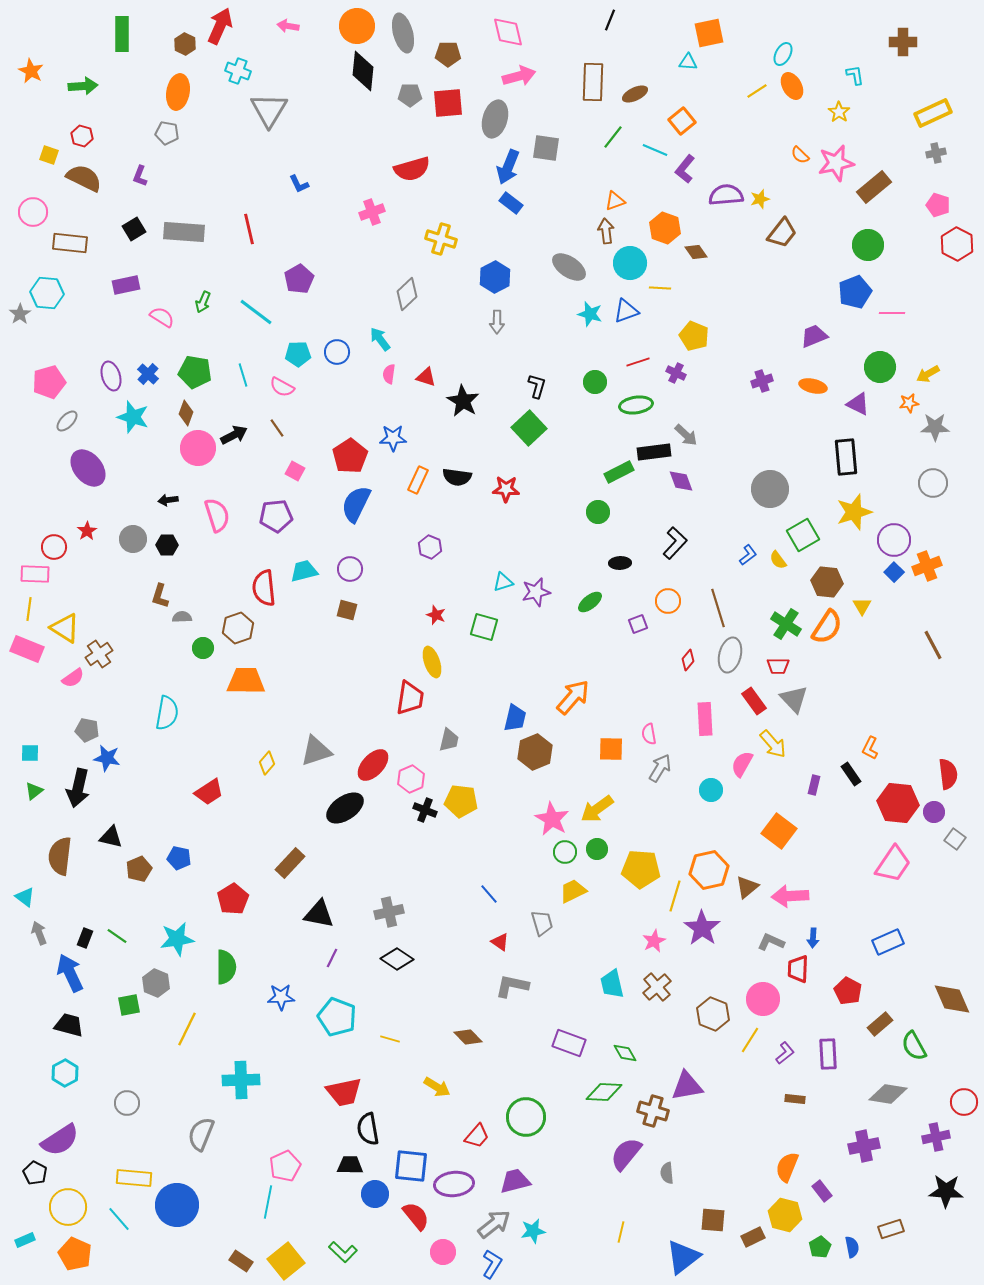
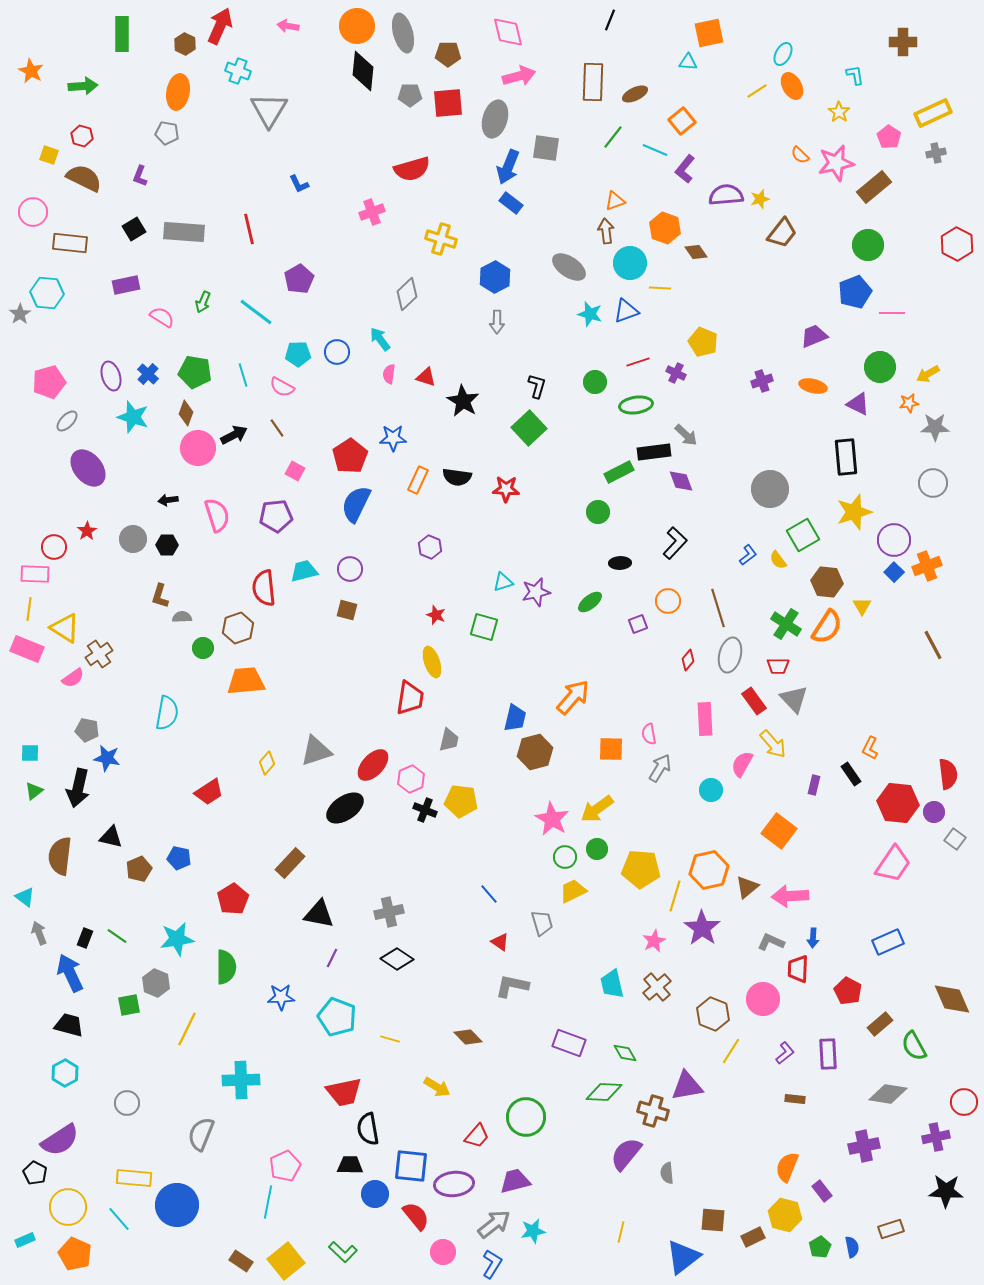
pink pentagon at (938, 205): moved 49 px left, 68 px up; rotated 15 degrees clockwise
yellow pentagon at (694, 336): moved 9 px right, 6 px down
orange trapezoid at (246, 681): rotated 6 degrees counterclockwise
brown hexagon at (535, 752): rotated 8 degrees clockwise
green circle at (565, 852): moved 5 px down
yellow line at (750, 1040): moved 19 px left, 11 px down
